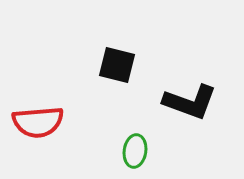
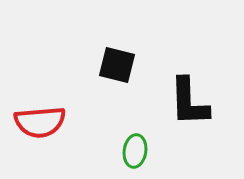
black L-shape: moved 1 px left; rotated 68 degrees clockwise
red semicircle: moved 2 px right
